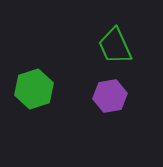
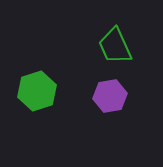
green hexagon: moved 3 px right, 2 px down
